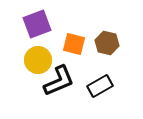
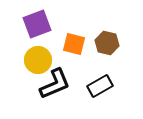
black L-shape: moved 4 px left, 3 px down
